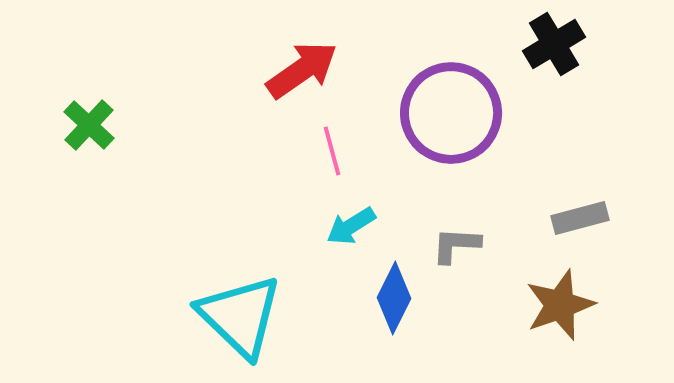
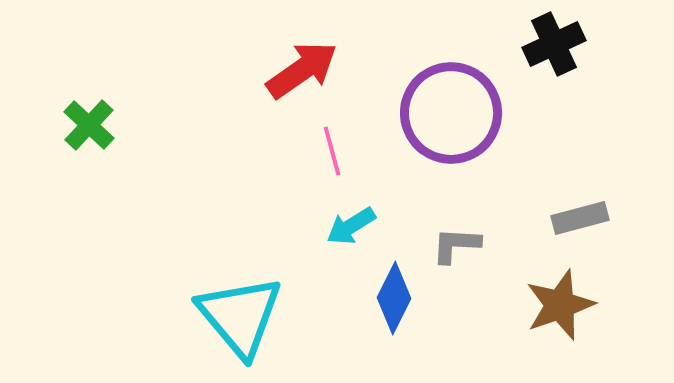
black cross: rotated 6 degrees clockwise
cyan triangle: rotated 6 degrees clockwise
